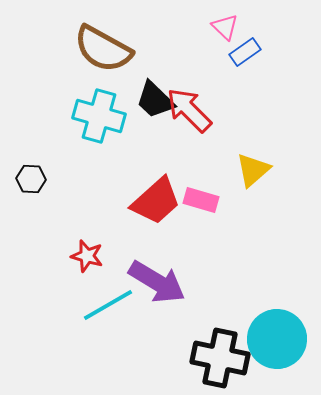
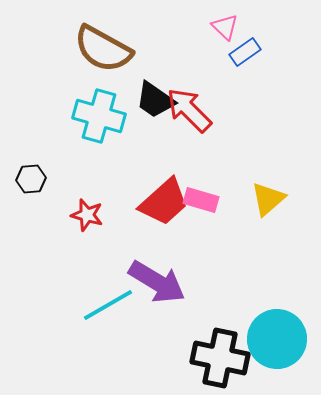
black trapezoid: rotated 9 degrees counterclockwise
yellow triangle: moved 15 px right, 29 px down
black hexagon: rotated 8 degrees counterclockwise
red trapezoid: moved 8 px right, 1 px down
red star: moved 41 px up
